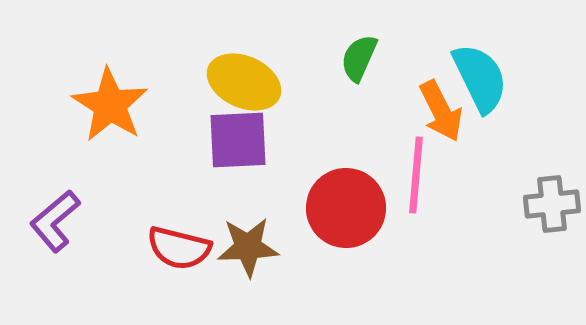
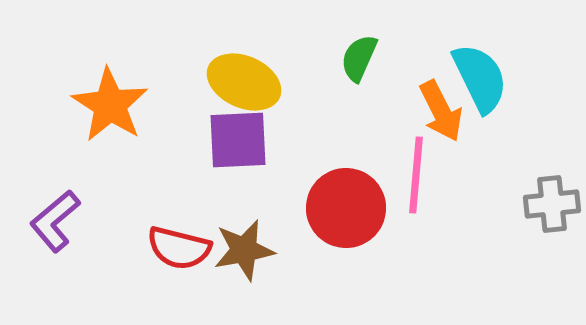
brown star: moved 4 px left, 3 px down; rotated 8 degrees counterclockwise
